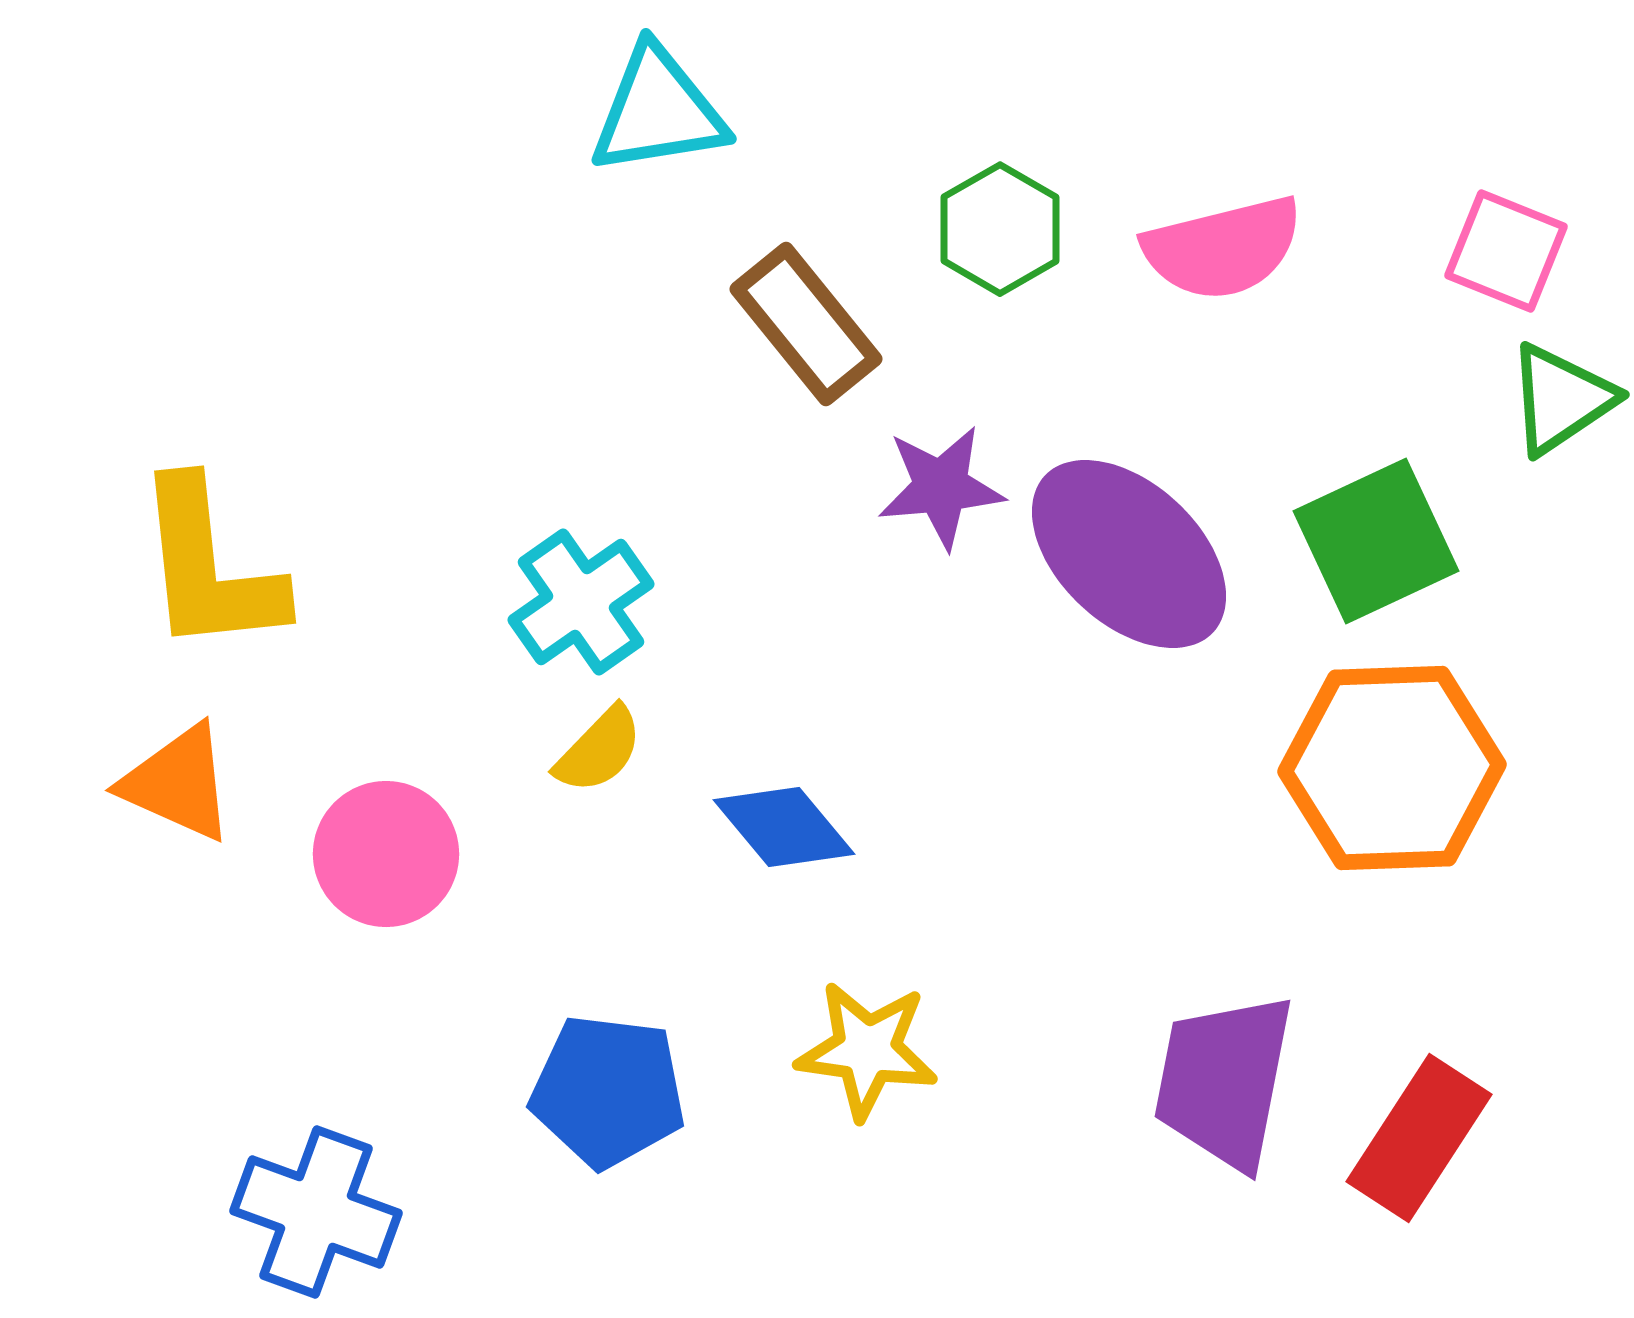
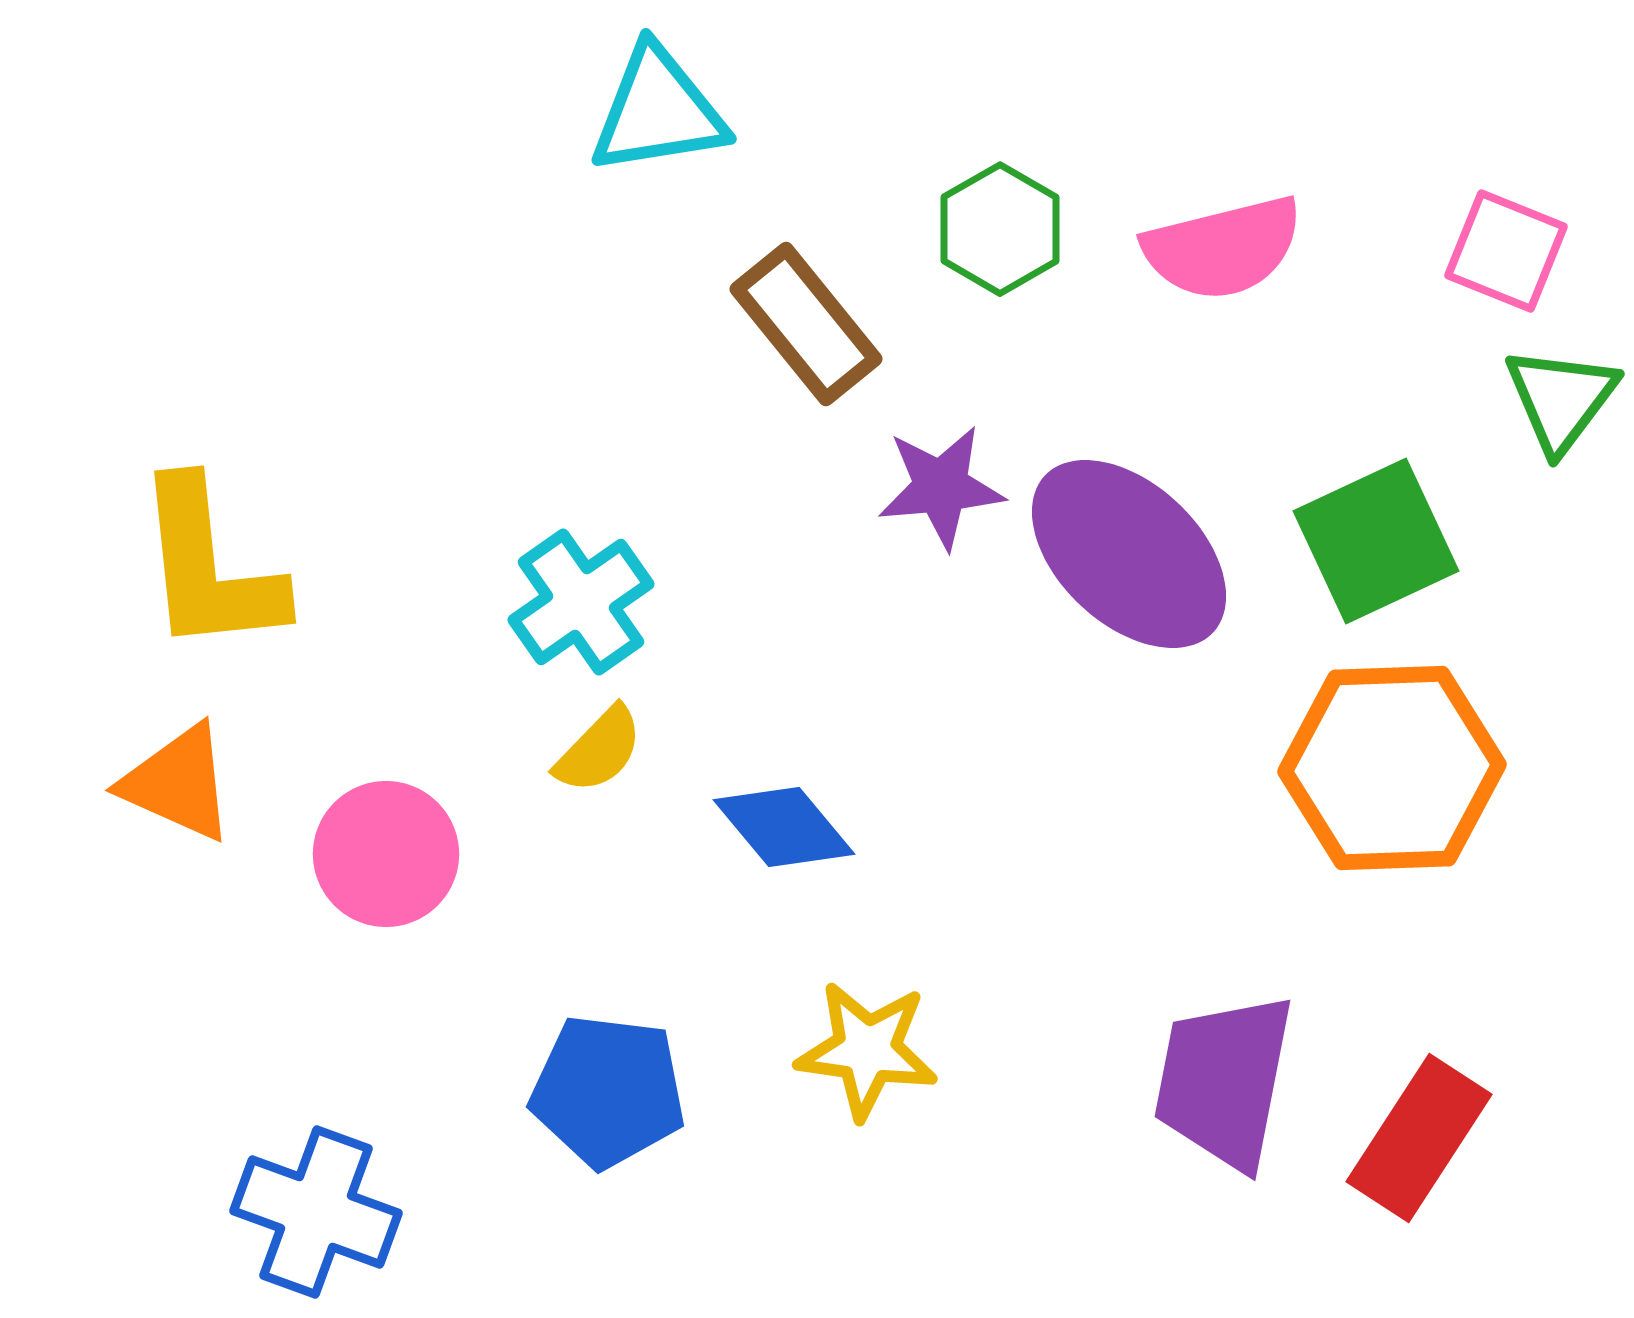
green triangle: rotated 19 degrees counterclockwise
